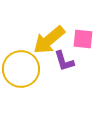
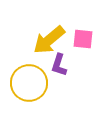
purple L-shape: moved 5 px left, 4 px down; rotated 35 degrees clockwise
yellow circle: moved 8 px right, 14 px down
